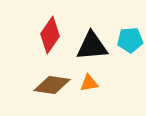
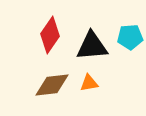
cyan pentagon: moved 3 px up
brown diamond: rotated 15 degrees counterclockwise
